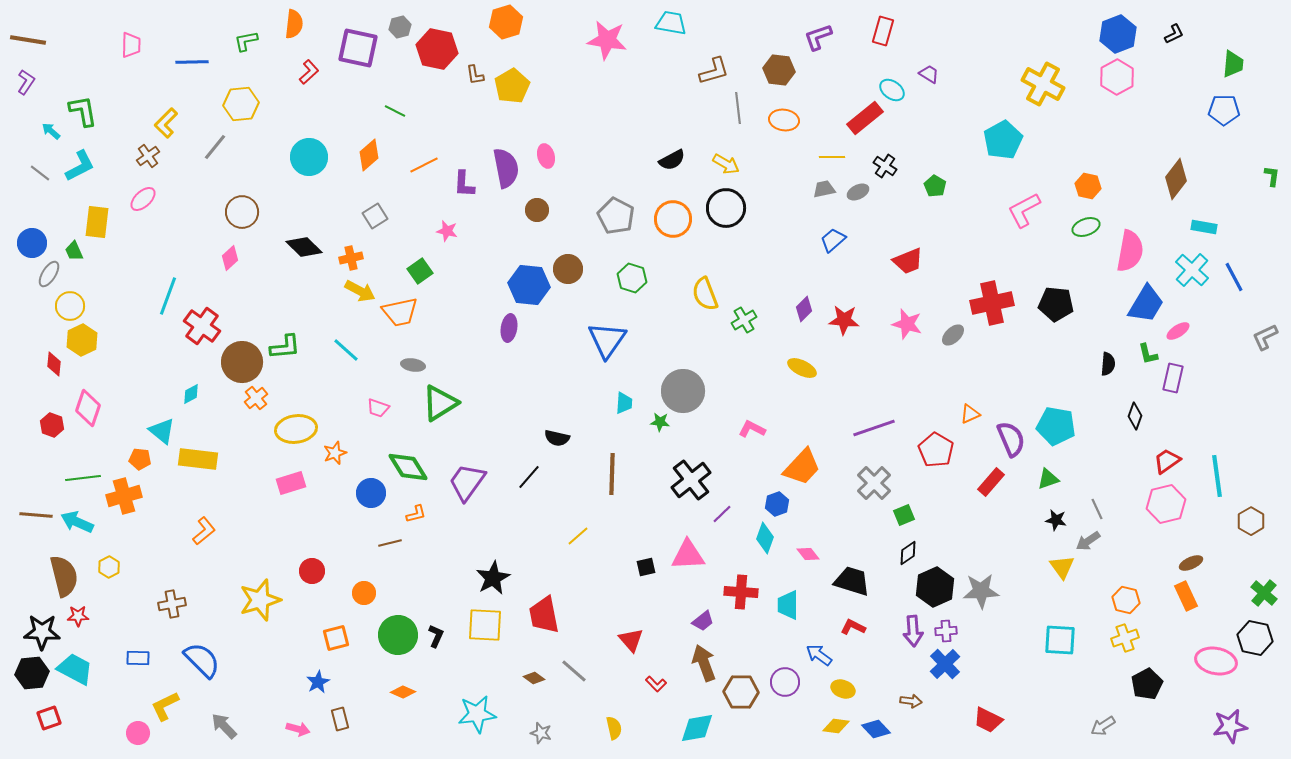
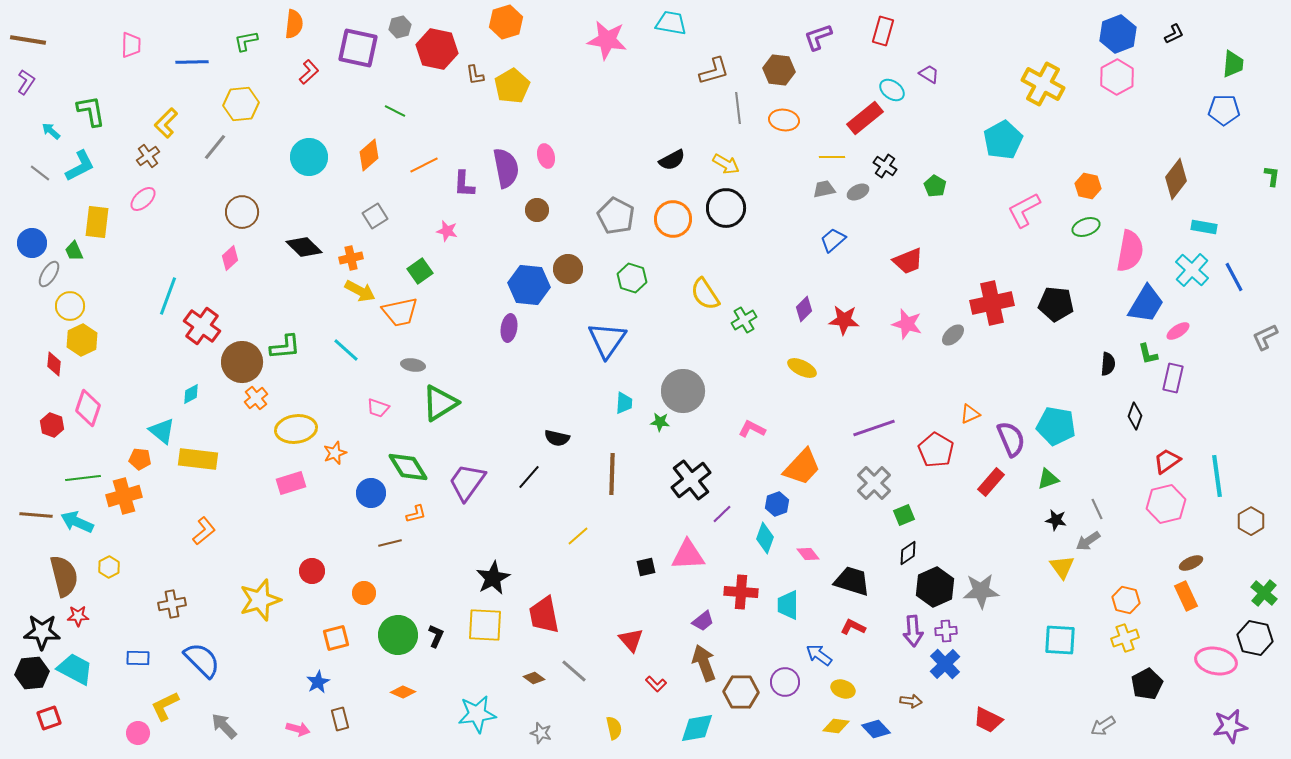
green L-shape at (83, 111): moved 8 px right
yellow semicircle at (705, 294): rotated 12 degrees counterclockwise
